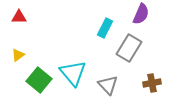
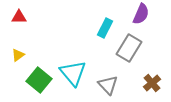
brown cross: rotated 30 degrees counterclockwise
